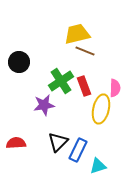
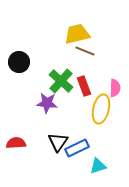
green cross: rotated 15 degrees counterclockwise
purple star: moved 3 px right, 2 px up; rotated 15 degrees clockwise
black triangle: rotated 10 degrees counterclockwise
blue rectangle: moved 1 px left, 2 px up; rotated 40 degrees clockwise
